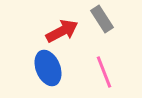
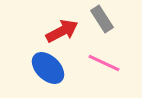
blue ellipse: rotated 24 degrees counterclockwise
pink line: moved 9 px up; rotated 44 degrees counterclockwise
